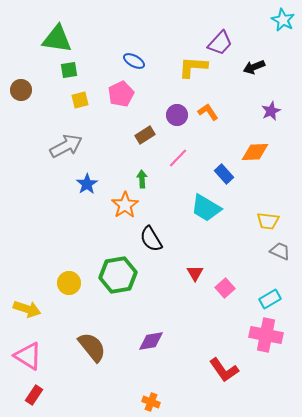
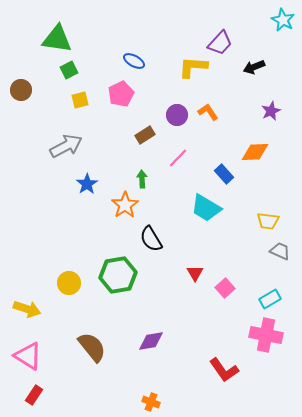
green square: rotated 18 degrees counterclockwise
